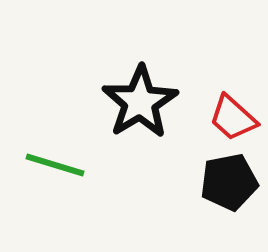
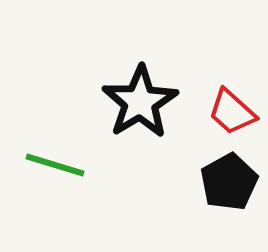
red trapezoid: moved 1 px left, 6 px up
black pentagon: rotated 18 degrees counterclockwise
